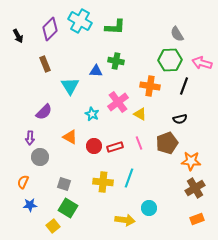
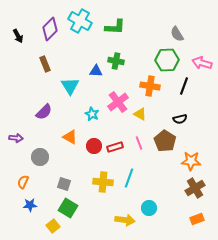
green hexagon: moved 3 px left
purple arrow: moved 14 px left; rotated 88 degrees counterclockwise
brown pentagon: moved 2 px left, 2 px up; rotated 20 degrees counterclockwise
